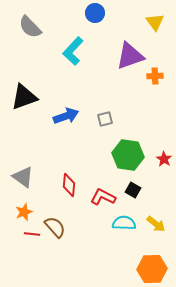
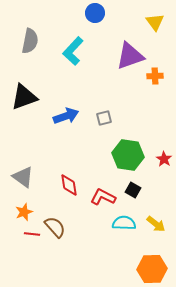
gray semicircle: moved 14 px down; rotated 125 degrees counterclockwise
gray square: moved 1 px left, 1 px up
red diamond: rotated 15 degrees counterclockwise
